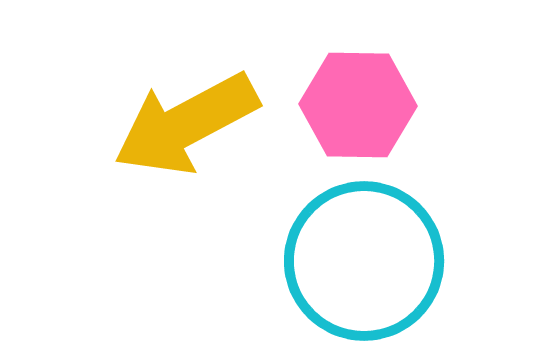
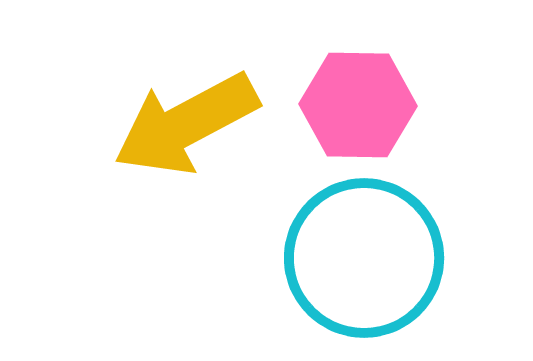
cyan circle: moved 3 px up
